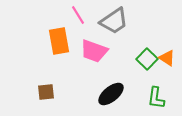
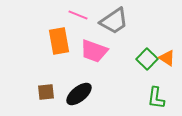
pink line: rotated 36 degrees counterclockwise
black ellipse: moved 32 px left
